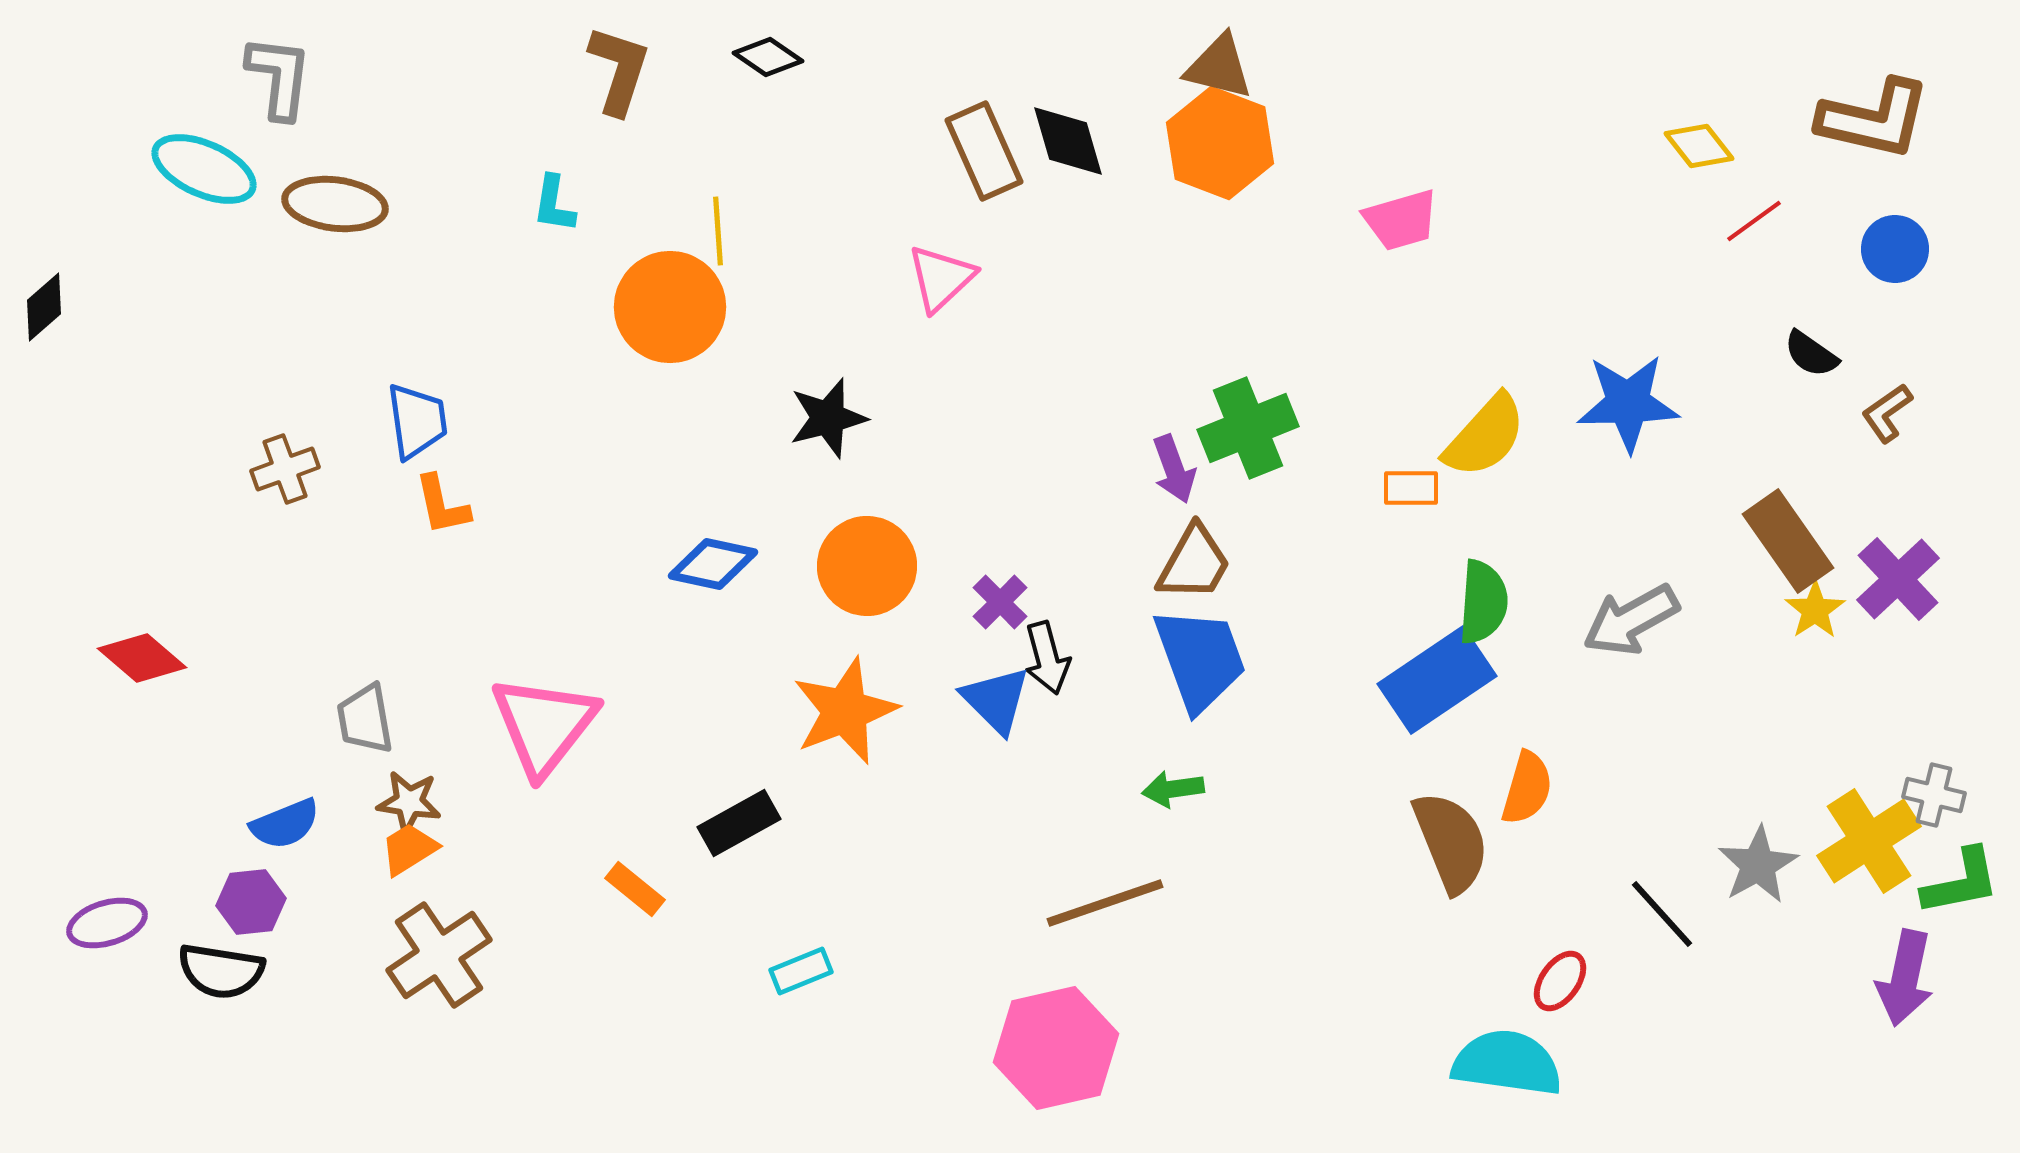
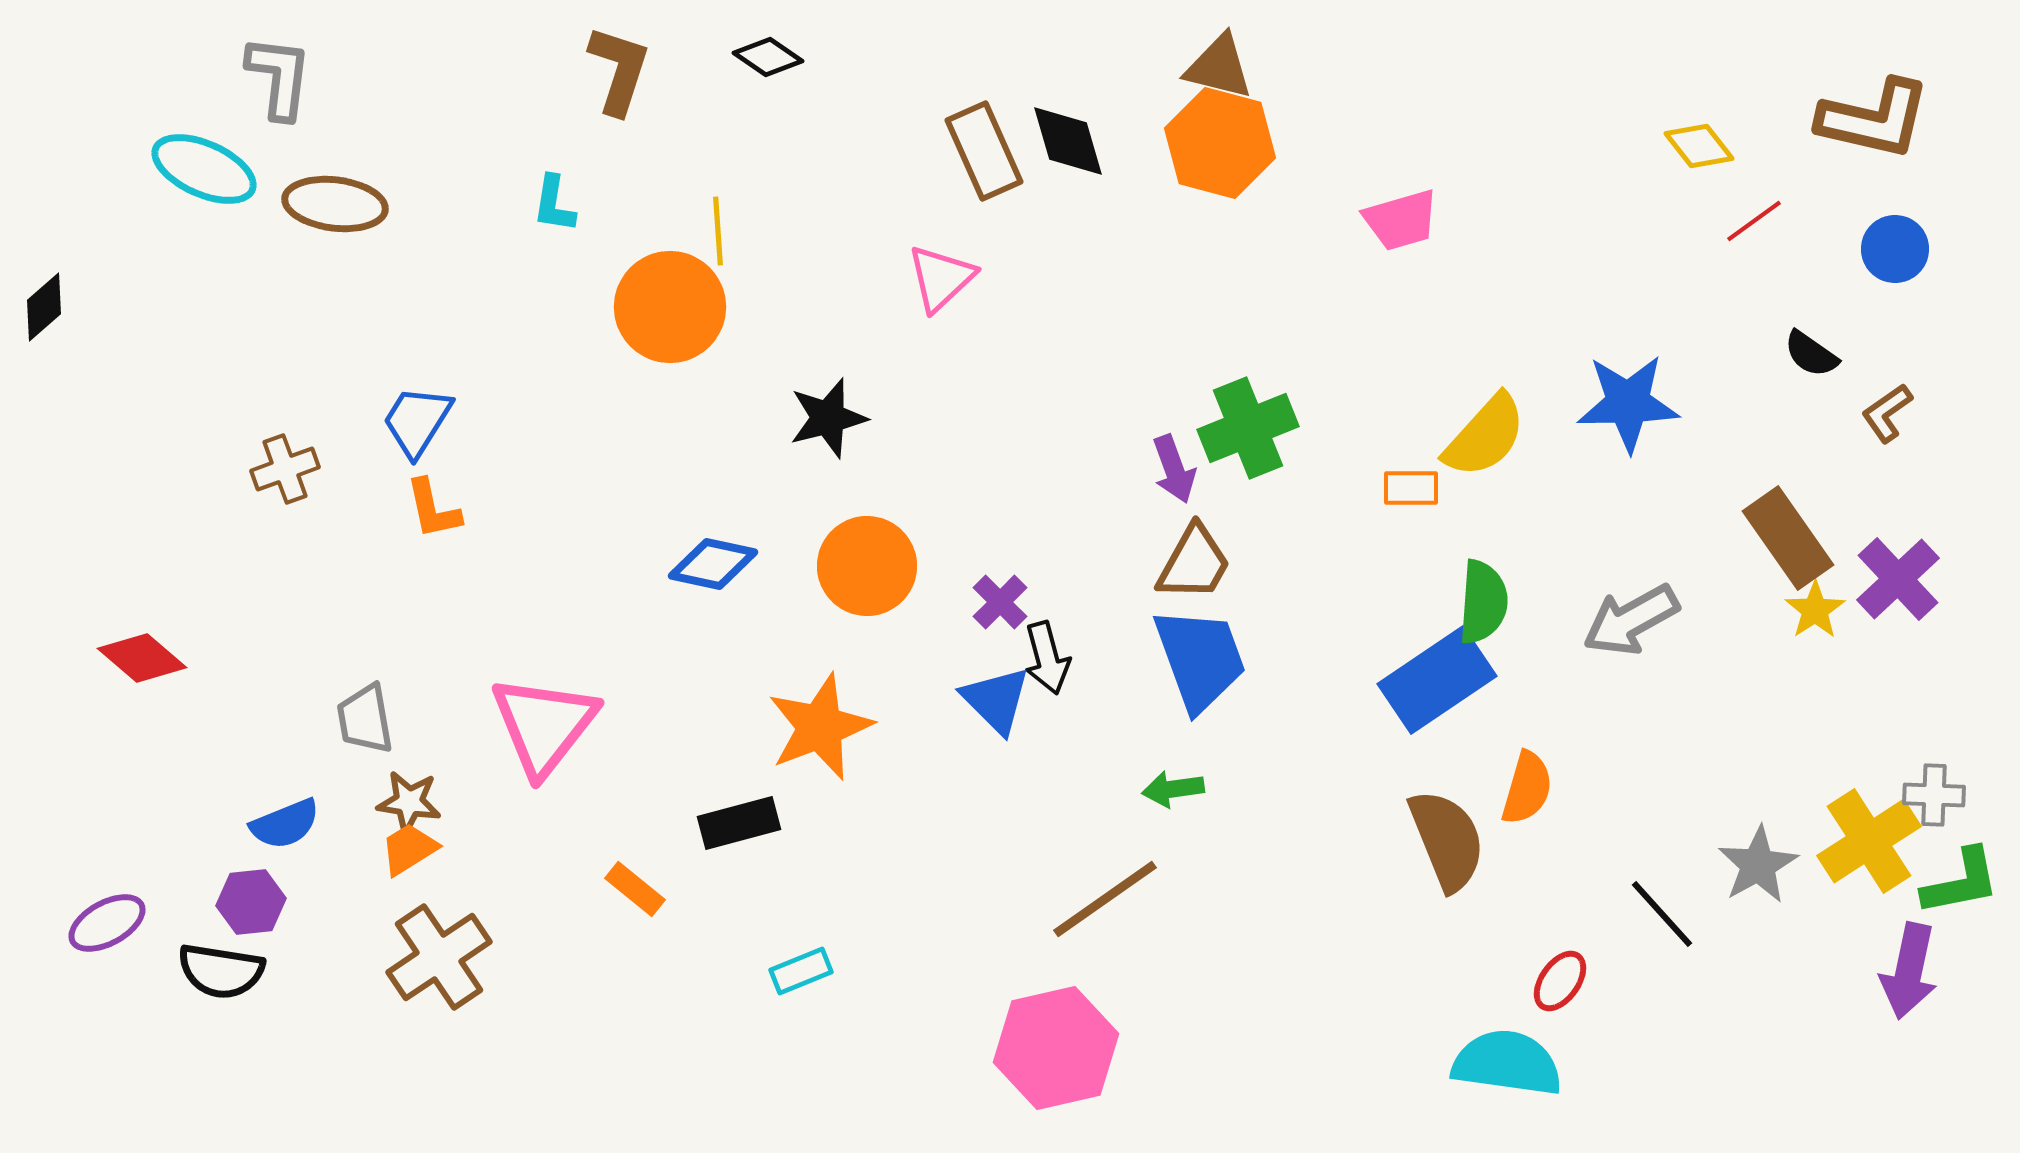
orange hexagon at (1220, 143): rotated 6 degrees counterclockwise
blue trapezoid at (417, 421): rotated 140 degrees counterclockwise
orange L-shape at (442, 505): moved 9 px left, 4 px down
brown rectangle at (1788, 541): moved 3 px up
orange star at (845, 711): moved 25 px left, 16 px down
gray cross at (1934, 795): rotated 12 degrees counterclockwise
black rectangle at (739, 823): rotated 14 degrees clockwise
brown semicircle at (1451, 842): moved 4 px left, 2 px up
brown line at (1105, 903): moved 4 px up; rotated 16 degrees counterclockwise
purple ellipse at (107, 923): rotated 12 degrees counterclockwise
brown cross at (439, 955): moved 2 px down
purple arrow at (1905, 978): moved 4 px right, 7 px up
